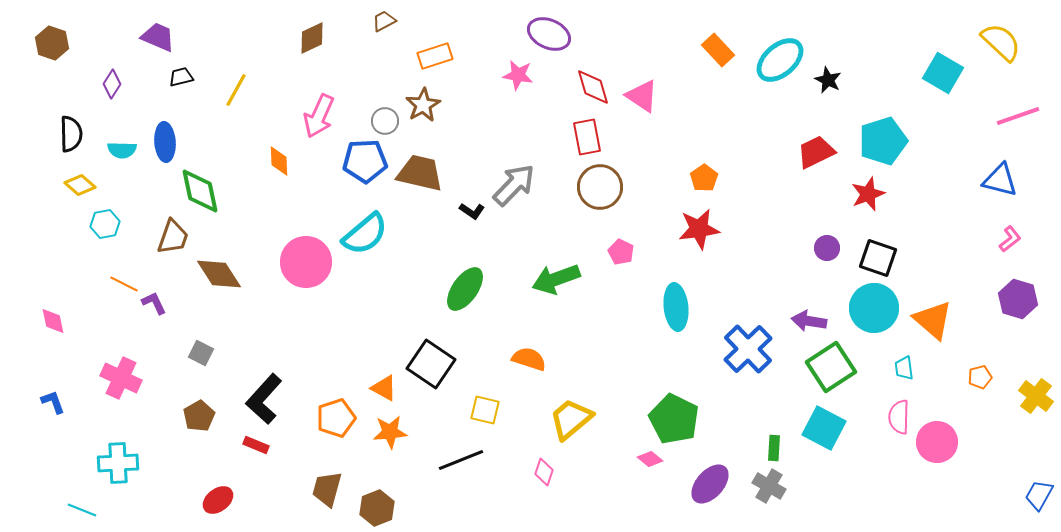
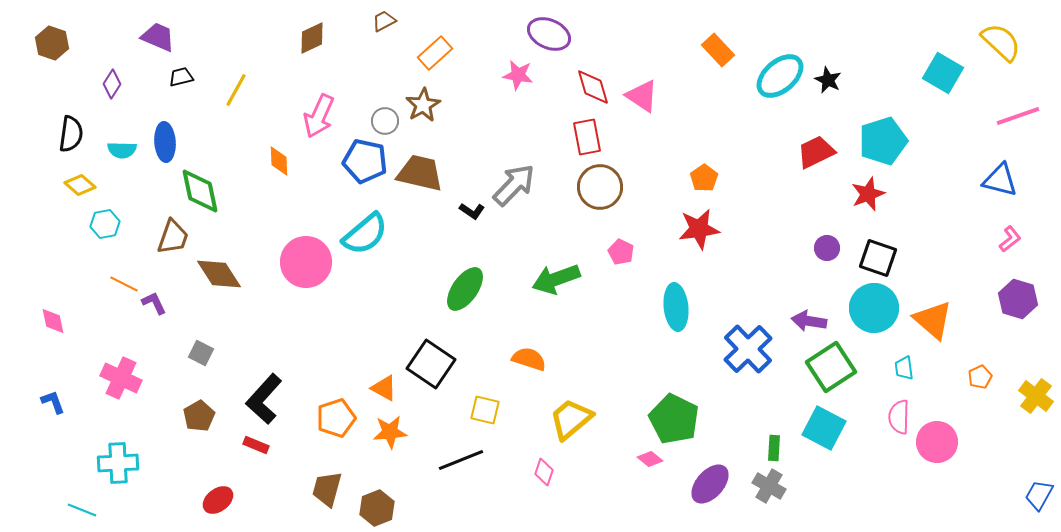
orange rectangle at (435, 56): moved 3 px up; rotated 24 degrees counterclockwise
cyan ellipse at (780, 60): moved 16 px down
black semicircle at (71, 134): rotated 9 degrees clockwise
blue pentagon at (365, 161): rotated 15 degrees clockwise
orange pentagon at (980, 377): rotated 10 degrees counterclockwise
